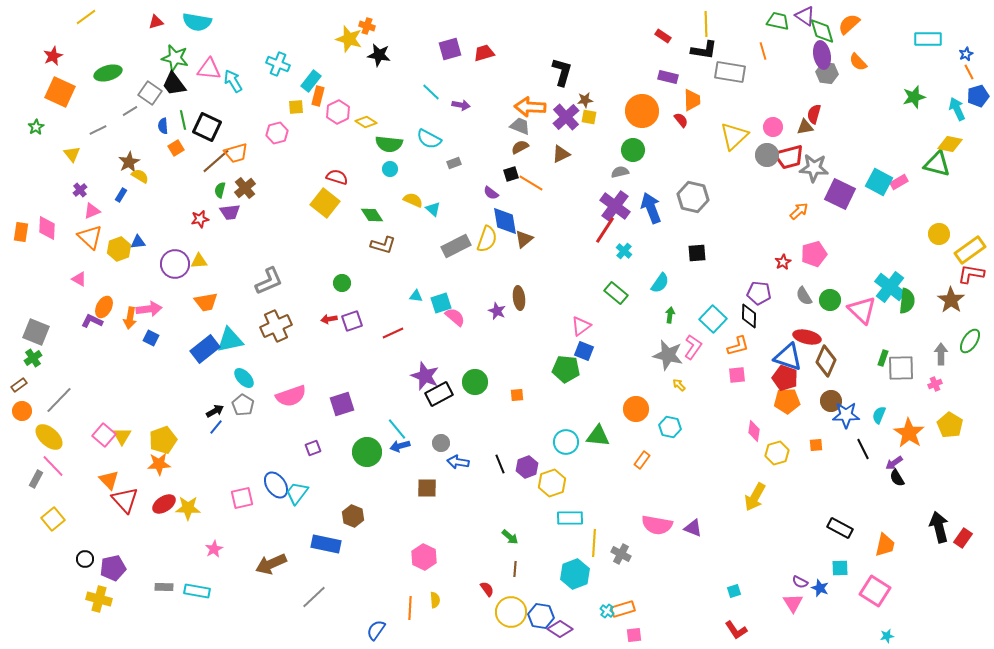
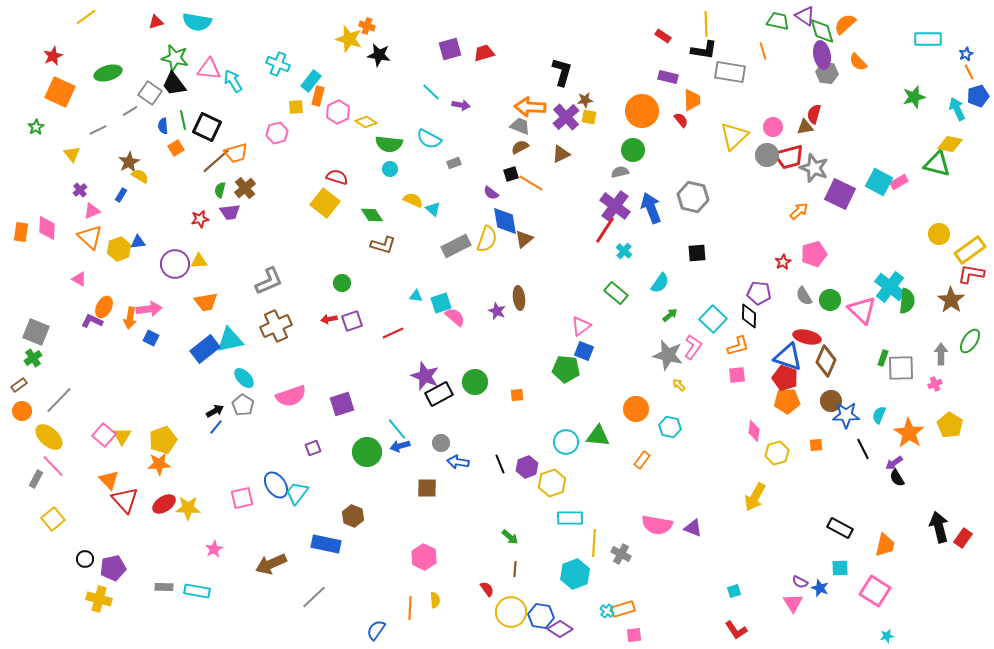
orange semicircle at (849, 24): moved 4 px left
gray star at (814, 168): rotated 16 degrees clockwise
green arrow at (670, 315): rotated 42 degrees clockwise
